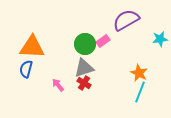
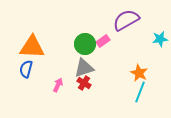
pink arrow: rotated 64 degrees clockwise
